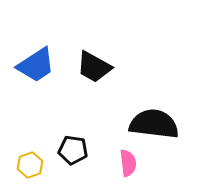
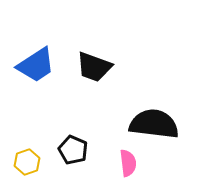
black trapezoid: rotated 9 degrees counterclockwise
black pentagon: rotated 16 degrees clockwise
yellow hexagon: moved 3 px left, 3 px up
